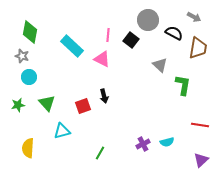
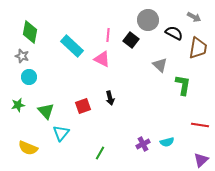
black arrow: moved 6 px right, 2 px down
green triangle: moved 1 px left, 8 px down
cyan triangle: moved 1 px left, 2 px down; rotated 36 degrees counterclockwise
yellow semicircle: rotated 72 degrees counterclockwise
